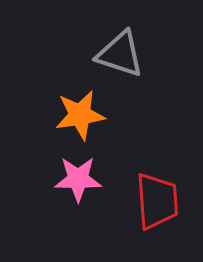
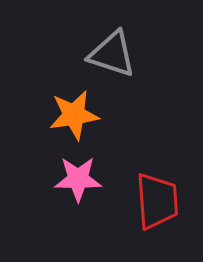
gray triangle: moved 8 px left
orange star: moved 6 px left
